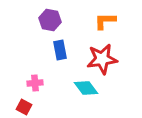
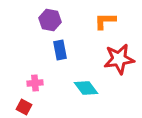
red star: moved 17 px right
